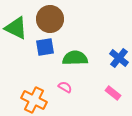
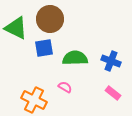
blue square: moved 1 px left, 1 px down
blue cross: moved 8 px left, 3 px down; rotated 18 degrees counterclockwise
